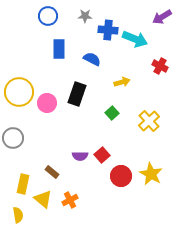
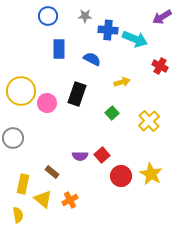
yellow circle: moved 2 px right, 1 px up
